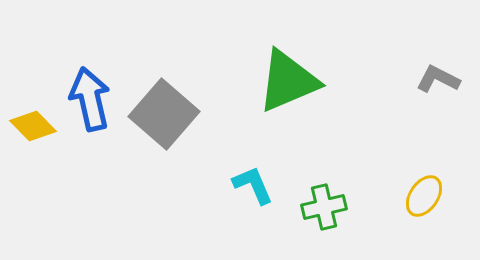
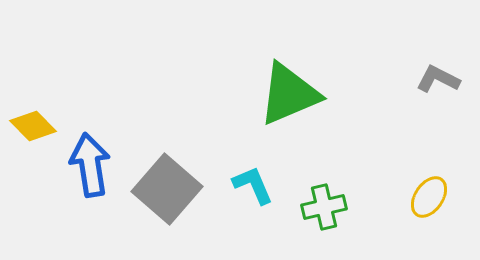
green triangle: moved 1 px right, 13 px down
blue arrow: moved 66 px down; rotated 4 degrees clockwise
gray square: moved 3 px right, 75 px down
yellow ellipse: moved 5 px right, 1 px down
